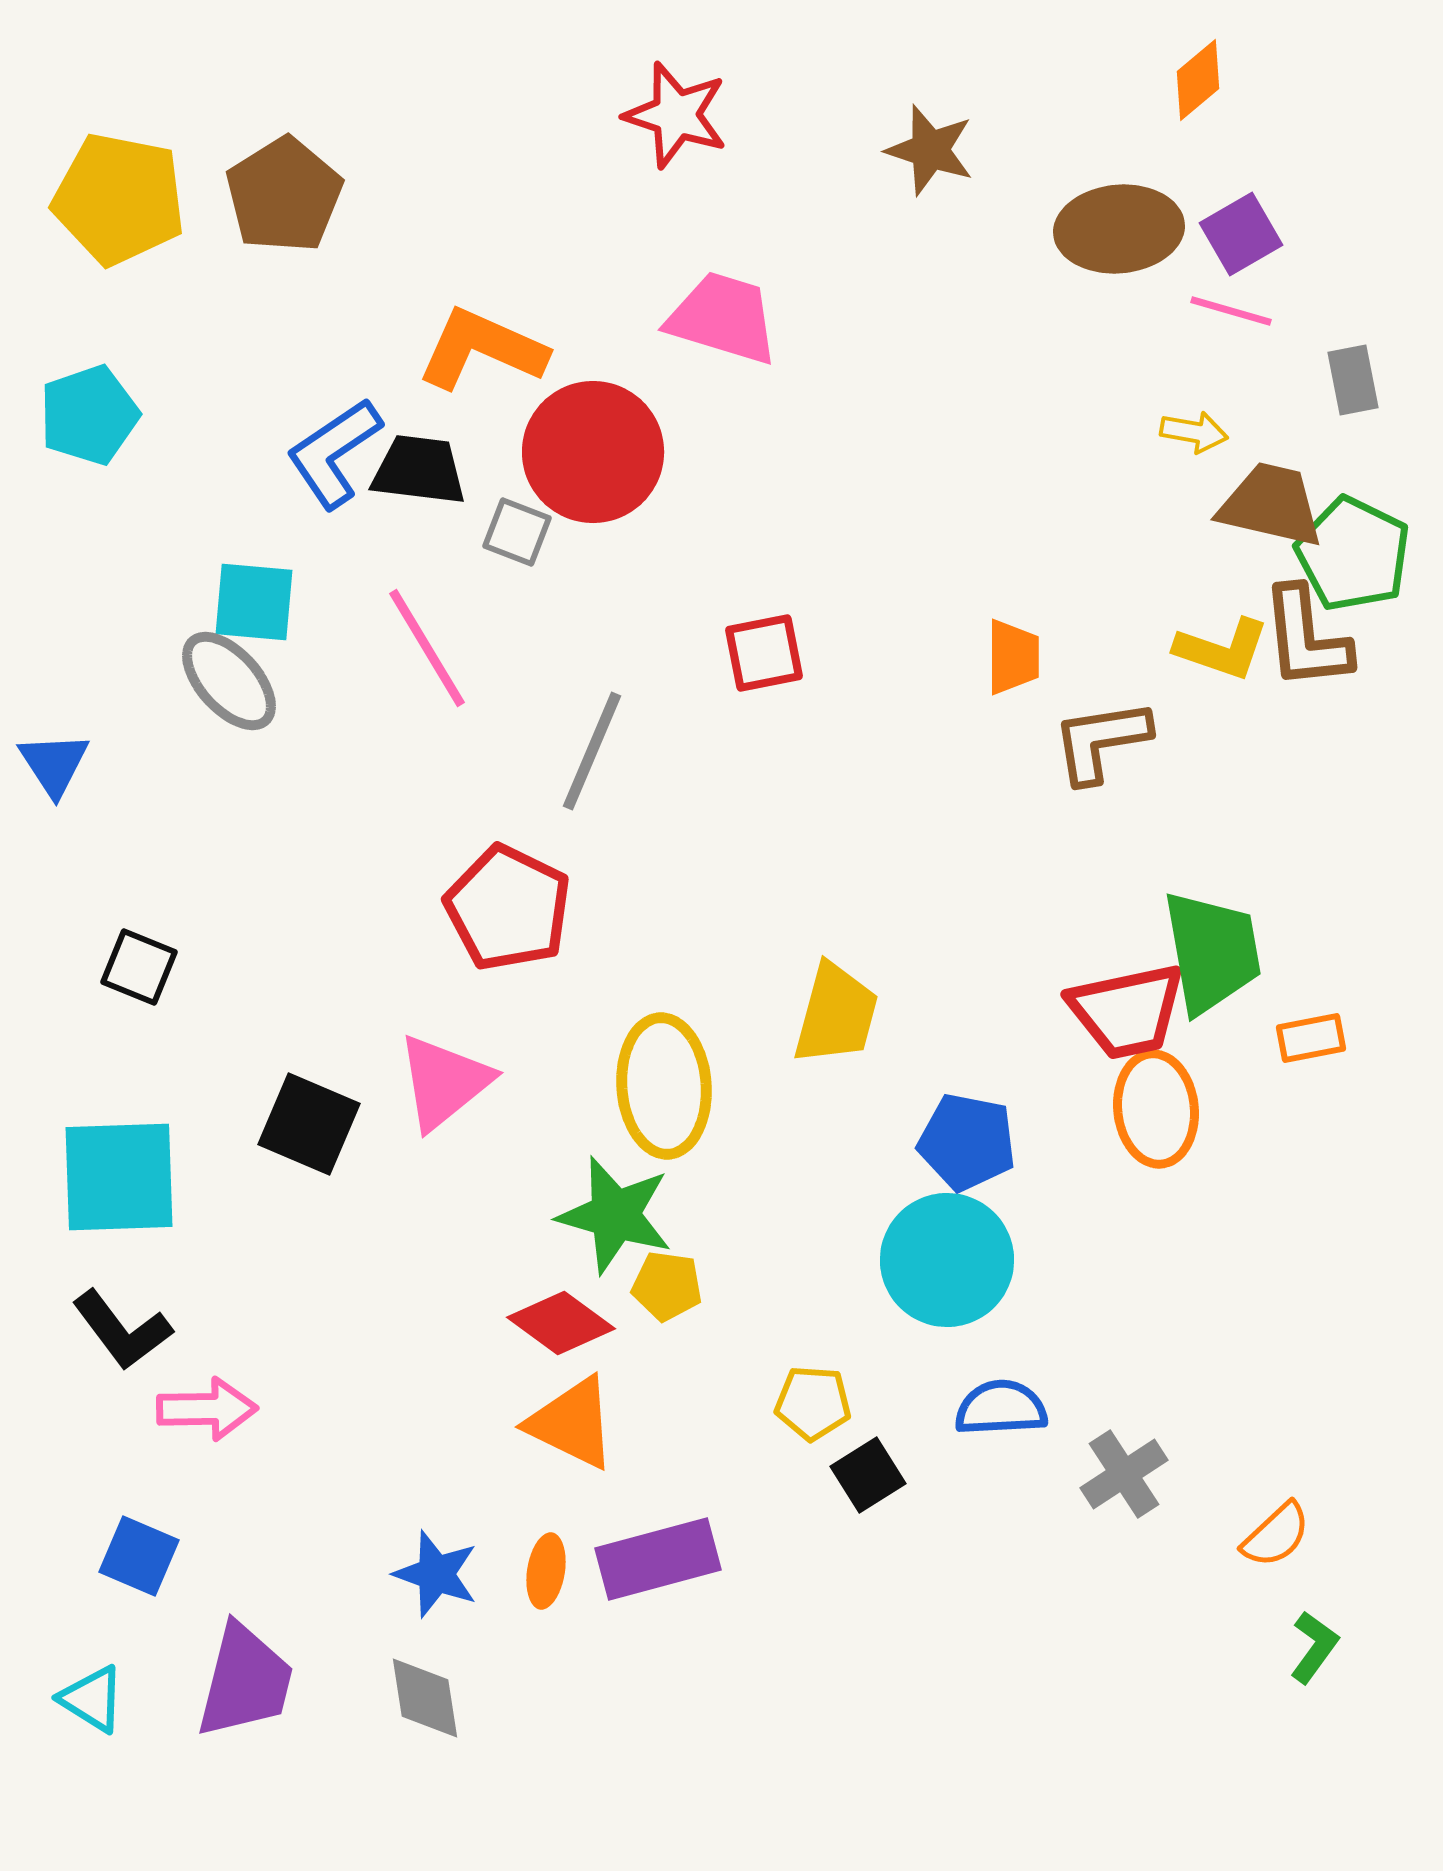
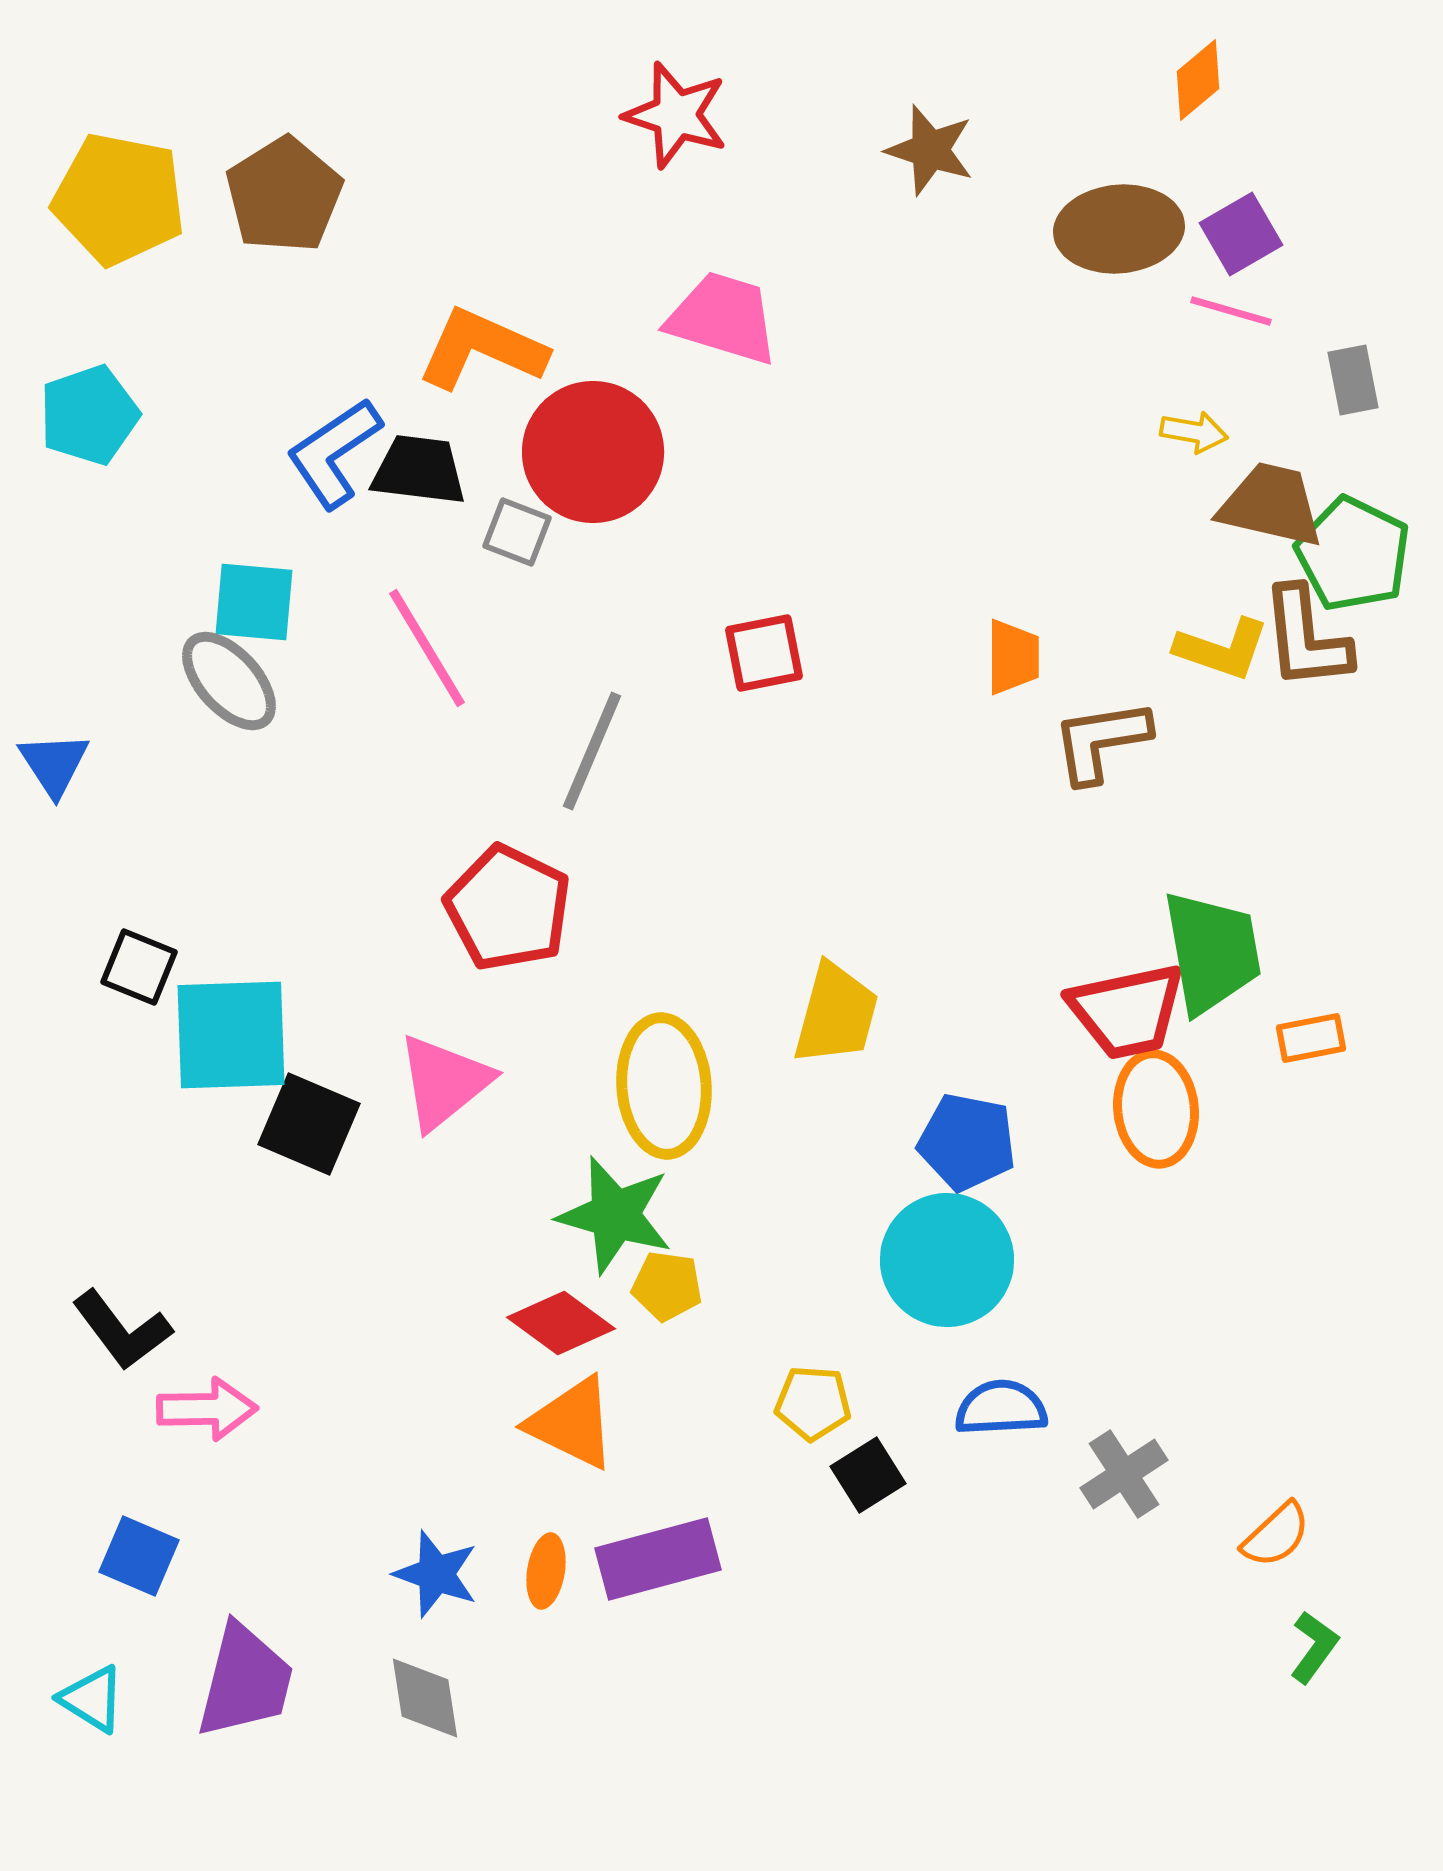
cyan square at (119, 1177): moved 112 px right, 142 px up
